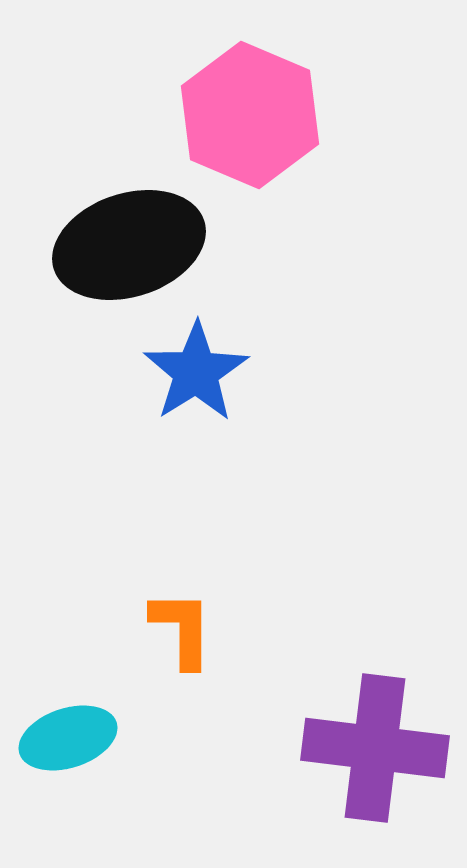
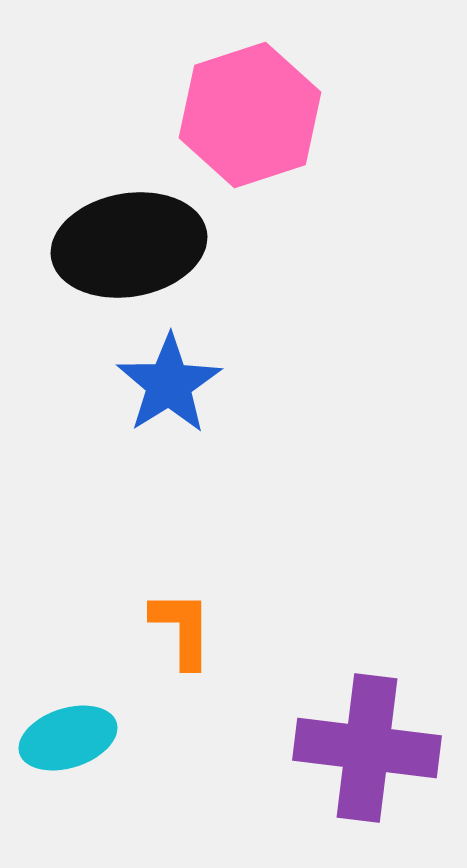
pink hexagon: rotated 19 degrees clockwise
black ellipse: rotated 8 degrees clockwise
blue star: moved 27 px left, 12 px down
purple cross: moved 8 px left
